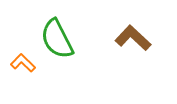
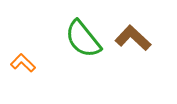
green semicircle: moved 26 px right; rotated 12 degrees counterclockwise
